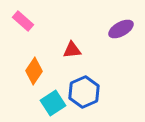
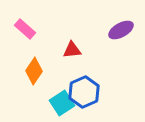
pink rectangle: moved 2 px right, 8 px down
purple ellipse: moved 1 px down
cyan square: moved 9 px right
